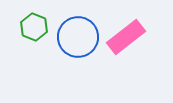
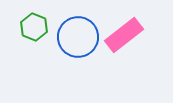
pink rectangle: moved 2 px left, 2 px up
